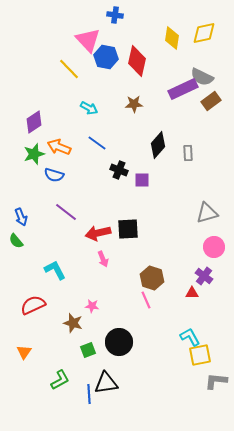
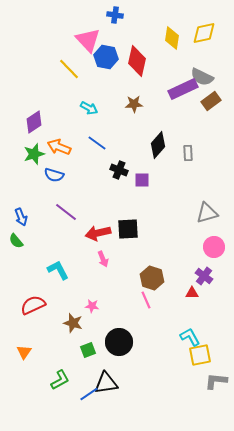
cyan L-shape at (55, 270): moved 3 px right
blue line at (89, 394): rotated 60 degrees clockwise
